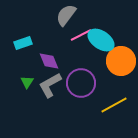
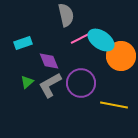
gray semicircle: rotated 130 degrees clockwise
pink line: moved 3 px down
orange circle: moved 5 px up
green triangle: rotated 16 degrees clockwise
yellow line: rotated 40 degrees clockwise
